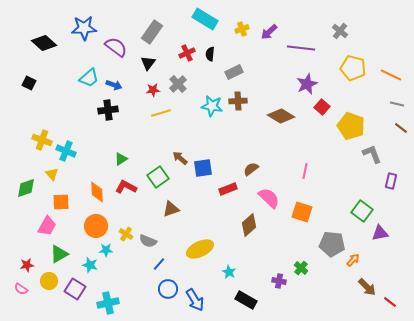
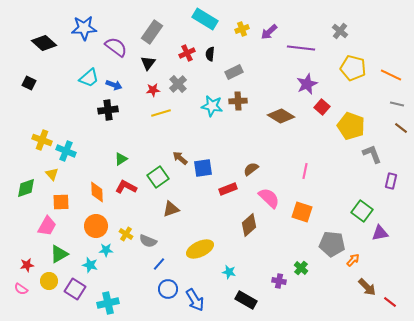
cyan star at (229, 272): rotated 16 degrees counterclockwise
